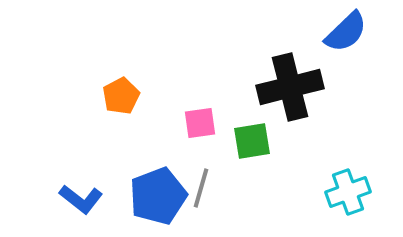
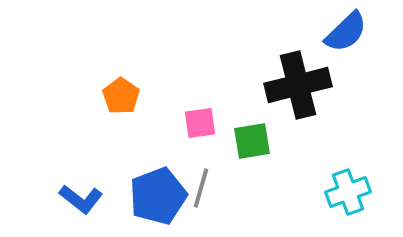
black cross: moved 8 px right, 2 px up
orange pentagon: rotated 9 degrees counterclockwise
